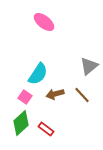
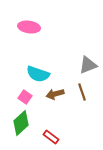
pink ellipse: moved 15 px left, 5 px down; rotated 30 degrees counterclockwise
gray triangle: moved 1 px left, 1 px up; rotated 18 degrees clockwise
cyan semicircle: rotated 75 degrees clockwise
brown line: moved 3 px up; rotated 24 degrees clockwise
red rectangle: moved 5 px right, 8 px down
